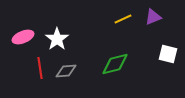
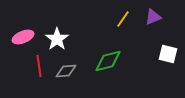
yellow line: rotated 30 degrees counterclockwise
green diamond: moved 7 px left, 3 px up
red line: moved 1 px left, 2 px up
